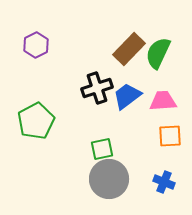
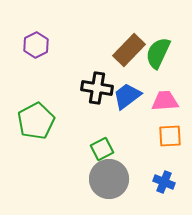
brown rectangle: moved 1 px down
black cross: rotated 28 degrees clockwise
pink trapezoid: moved 2 px right
green square: rotated 15 degrees counterclockwise
